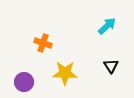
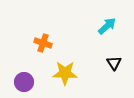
black triangle: moved 3 px right, 3 px up
